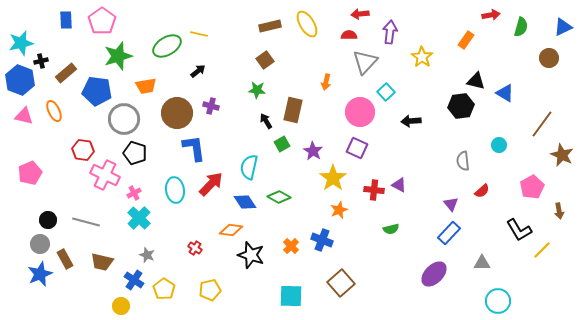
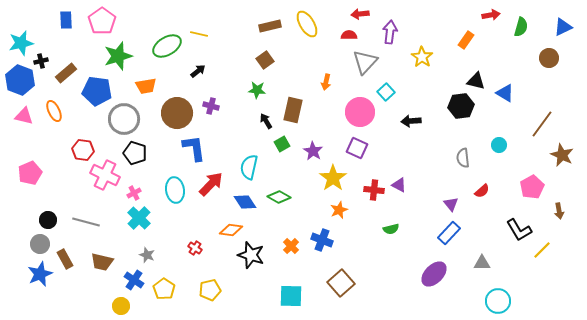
gray semicircle at (463, 161): moved 3 px up
